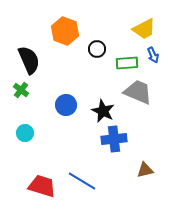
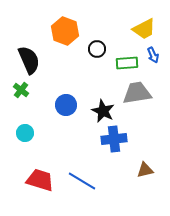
gray trapezoid: moved 1 px left, 1 px down; rotated 32 degrees counterclockwise
red trapezoid: moved 2 px left, 6 px up
